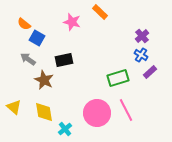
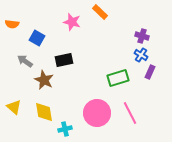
orange semicircle: moved 12 px left; rotated 32 degrees counterclockwise
purple cross: rotated 32 degrees counterclockwise
gray arrow: moved 3 px left, 2 px down
purple rectangle: rotated 24 degrees counterclockwise
pink line: moved 4 px right, 3 px down
cyan cross: rotated 24 degrees clockwise
